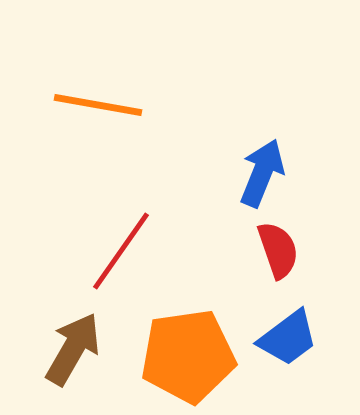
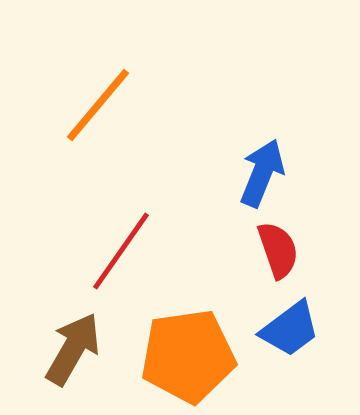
orange line: rotated 60 degrees counterclockwise
blue trapezoid: moved 2 px right, 9 px up
